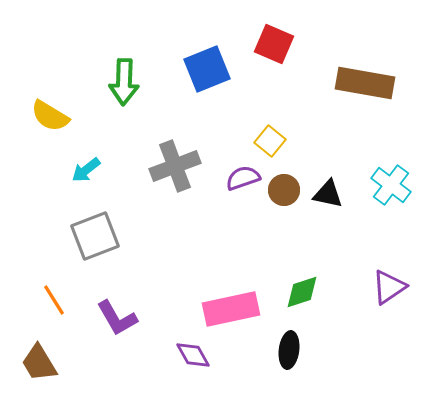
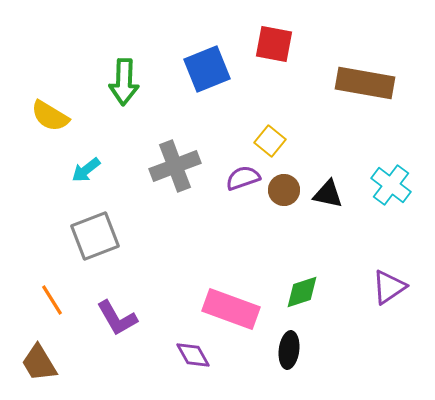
red square: rotated 12 degrees counterclockwise
orange line: moved 2 px left
pink rectangle: rotated 32 degrees clockwise
